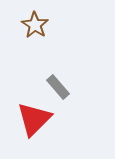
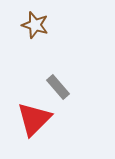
brown star: rotated 16 degrees counterclockwise
